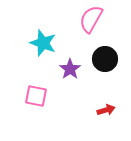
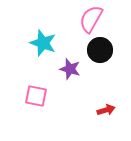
black circle: moved 5 px left, 9 px up
purple star: rotated 20 degrees counterclockwise
